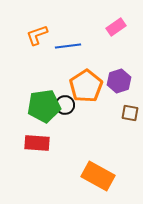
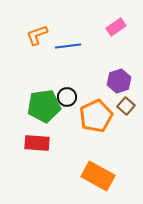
orange pentagon: moved 10 px right, 30 px down; rotated 8 degrees clockwise
black circle: moved 2 px right, 8 px up
brown square: moved 4 px left, 7 px up; rotated 30 degrees clockwise
